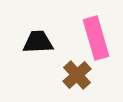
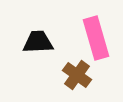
brown cross: rotated 12 degrees counterclockwise
